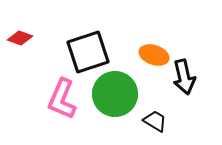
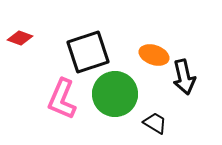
black trapezoid: moved 2 px down
